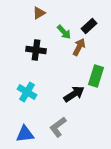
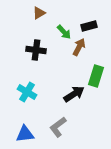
black rectangle: rotated 28 degrees clockwise
